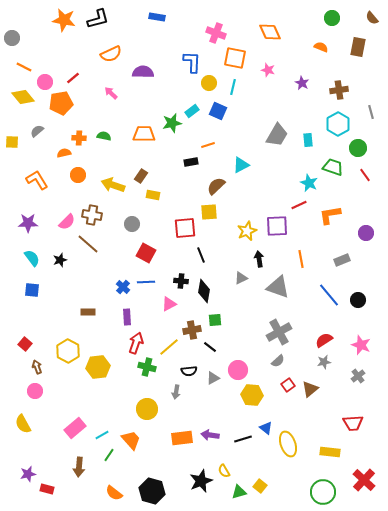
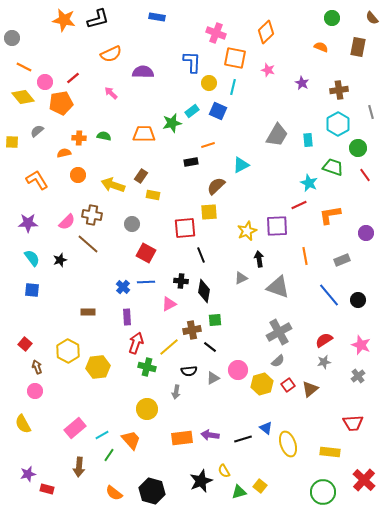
orange diamond at (270, 32): moved 4 px left; rotated 70 degrees clockwise
orange line at (301, 259): moved 4 px right, 3 px up
yellow hexagon at (252, 395): moved 10 px right, 11 px up; rotated 20 degrees counterclockwise
